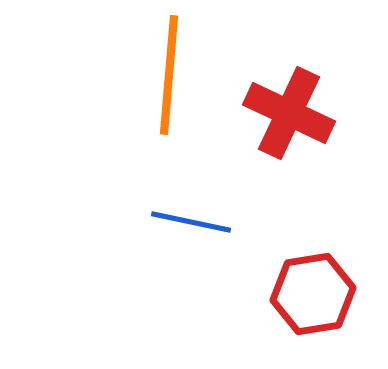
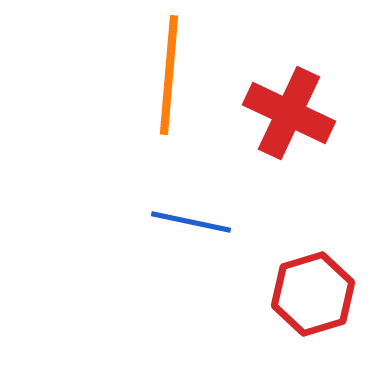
red hexagon: rotated 8 degrees counterclockwise
